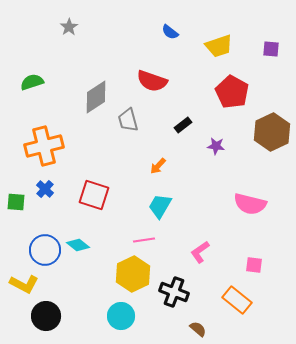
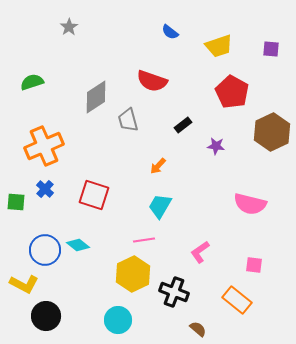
orange cross: rotated 9 degrees counterclockwise
cyan circle: moved 3 px left, 4 px down
